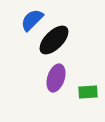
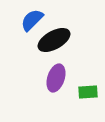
black ellipse: rotated 16 degrees clockwise
